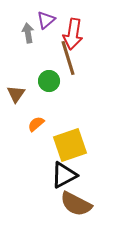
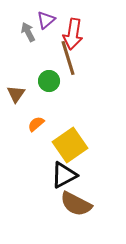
gray arrow: moved 1 px up; rotated 18 degrees counterclockwise
yellow square: rotated 16 degrees counterclockwise
